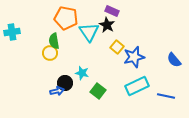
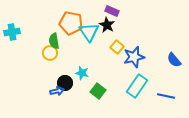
orange pentagon: moved 5 px right, 5 px down
cyan rectangle: rotated 30 degrees counterclockwise
